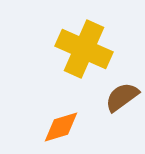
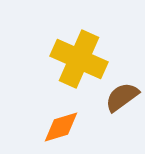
yellow cross: moved 5 px left, 10 px down
